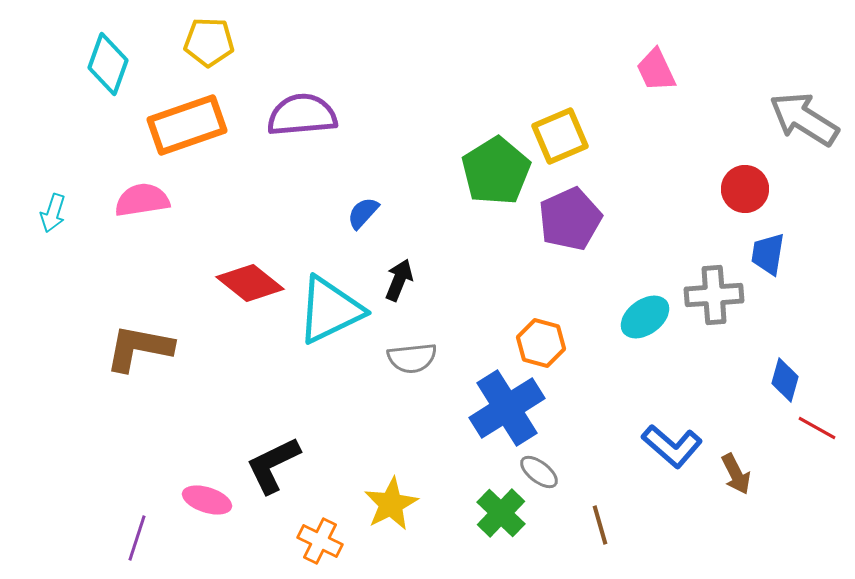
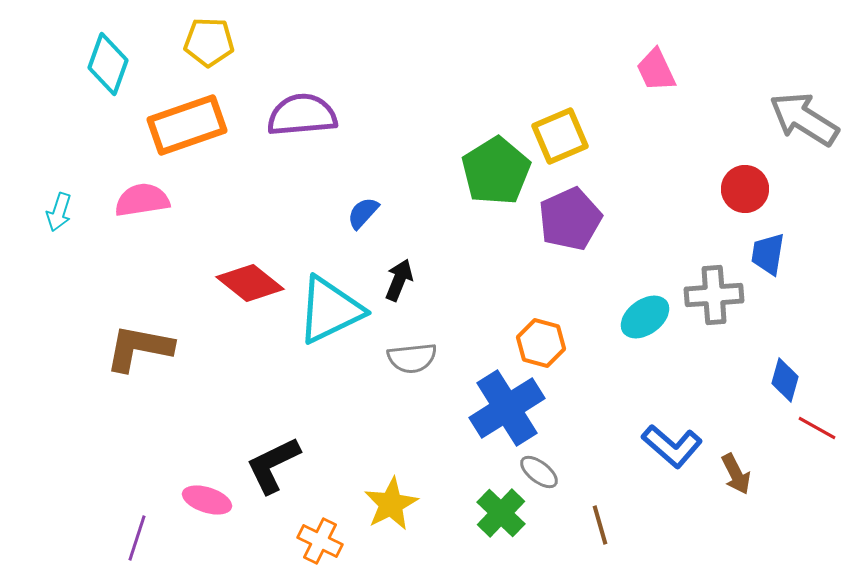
cyan arrow: moved 6 px right, 1 px up
